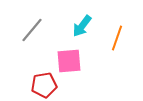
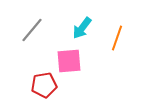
cyan arrow: moved 2 px down
